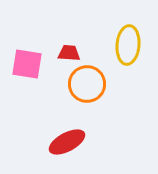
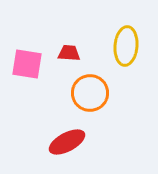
yellow ellipse: moved 2 px left, 1 px down
orange circle: moved 3 px right, 9 px down
